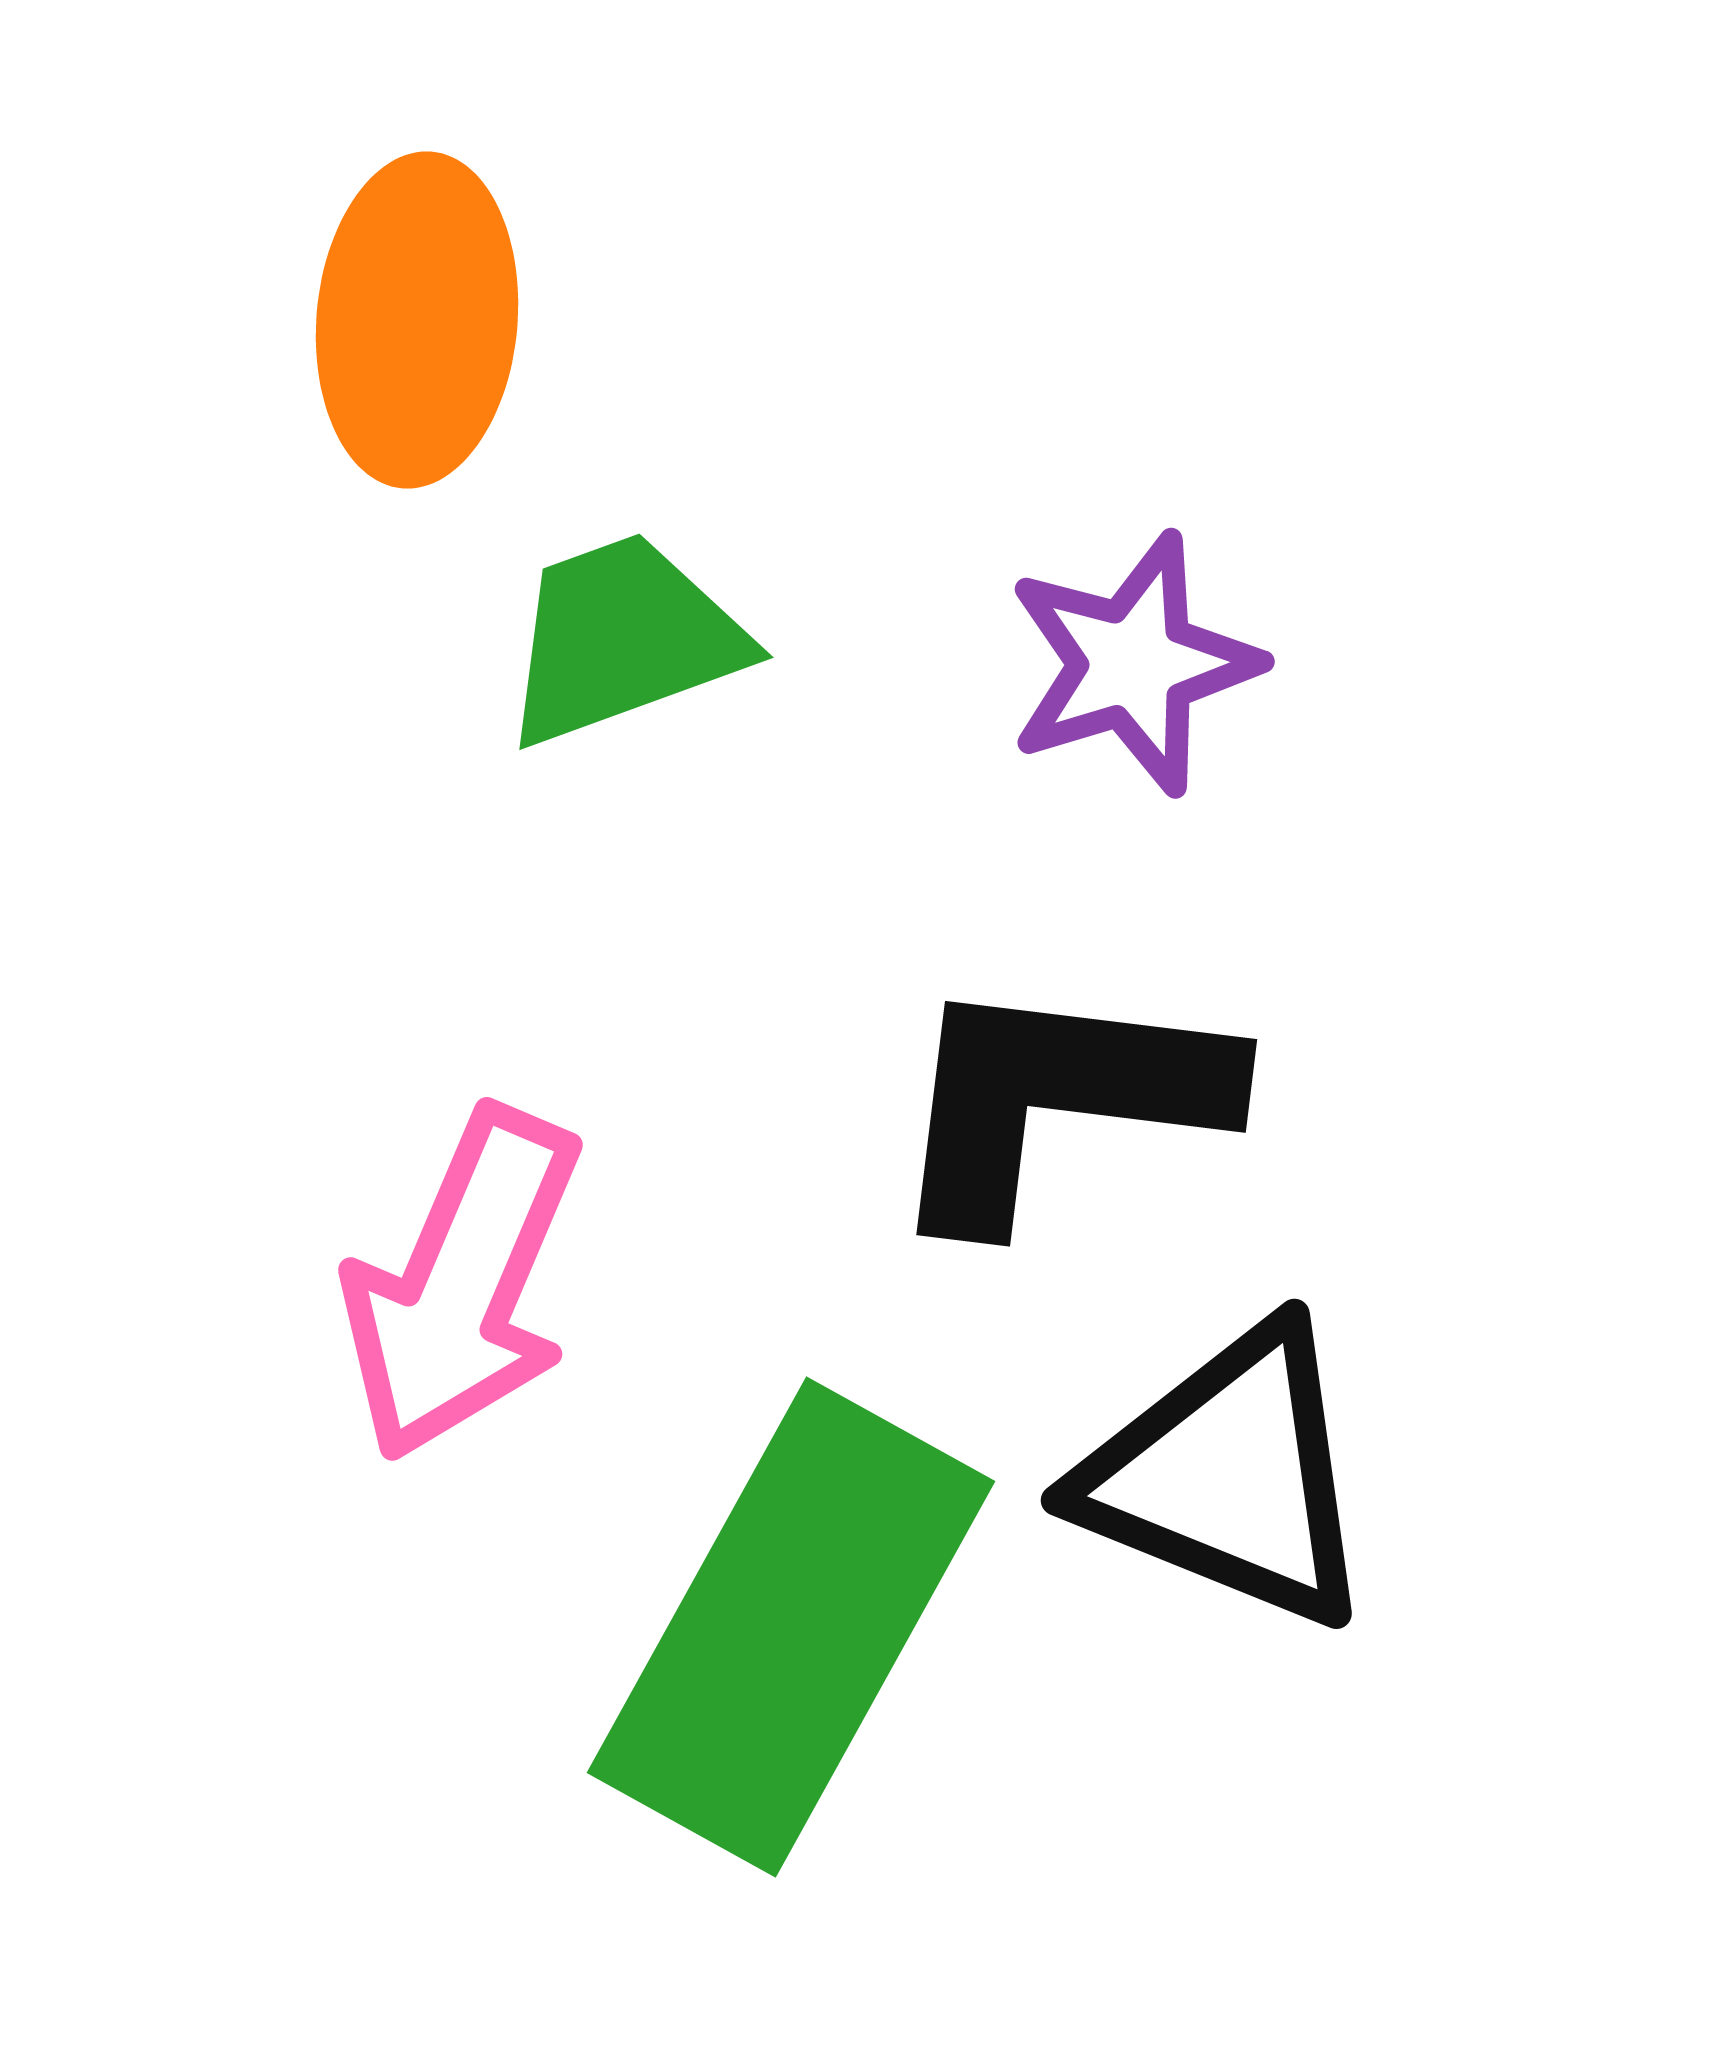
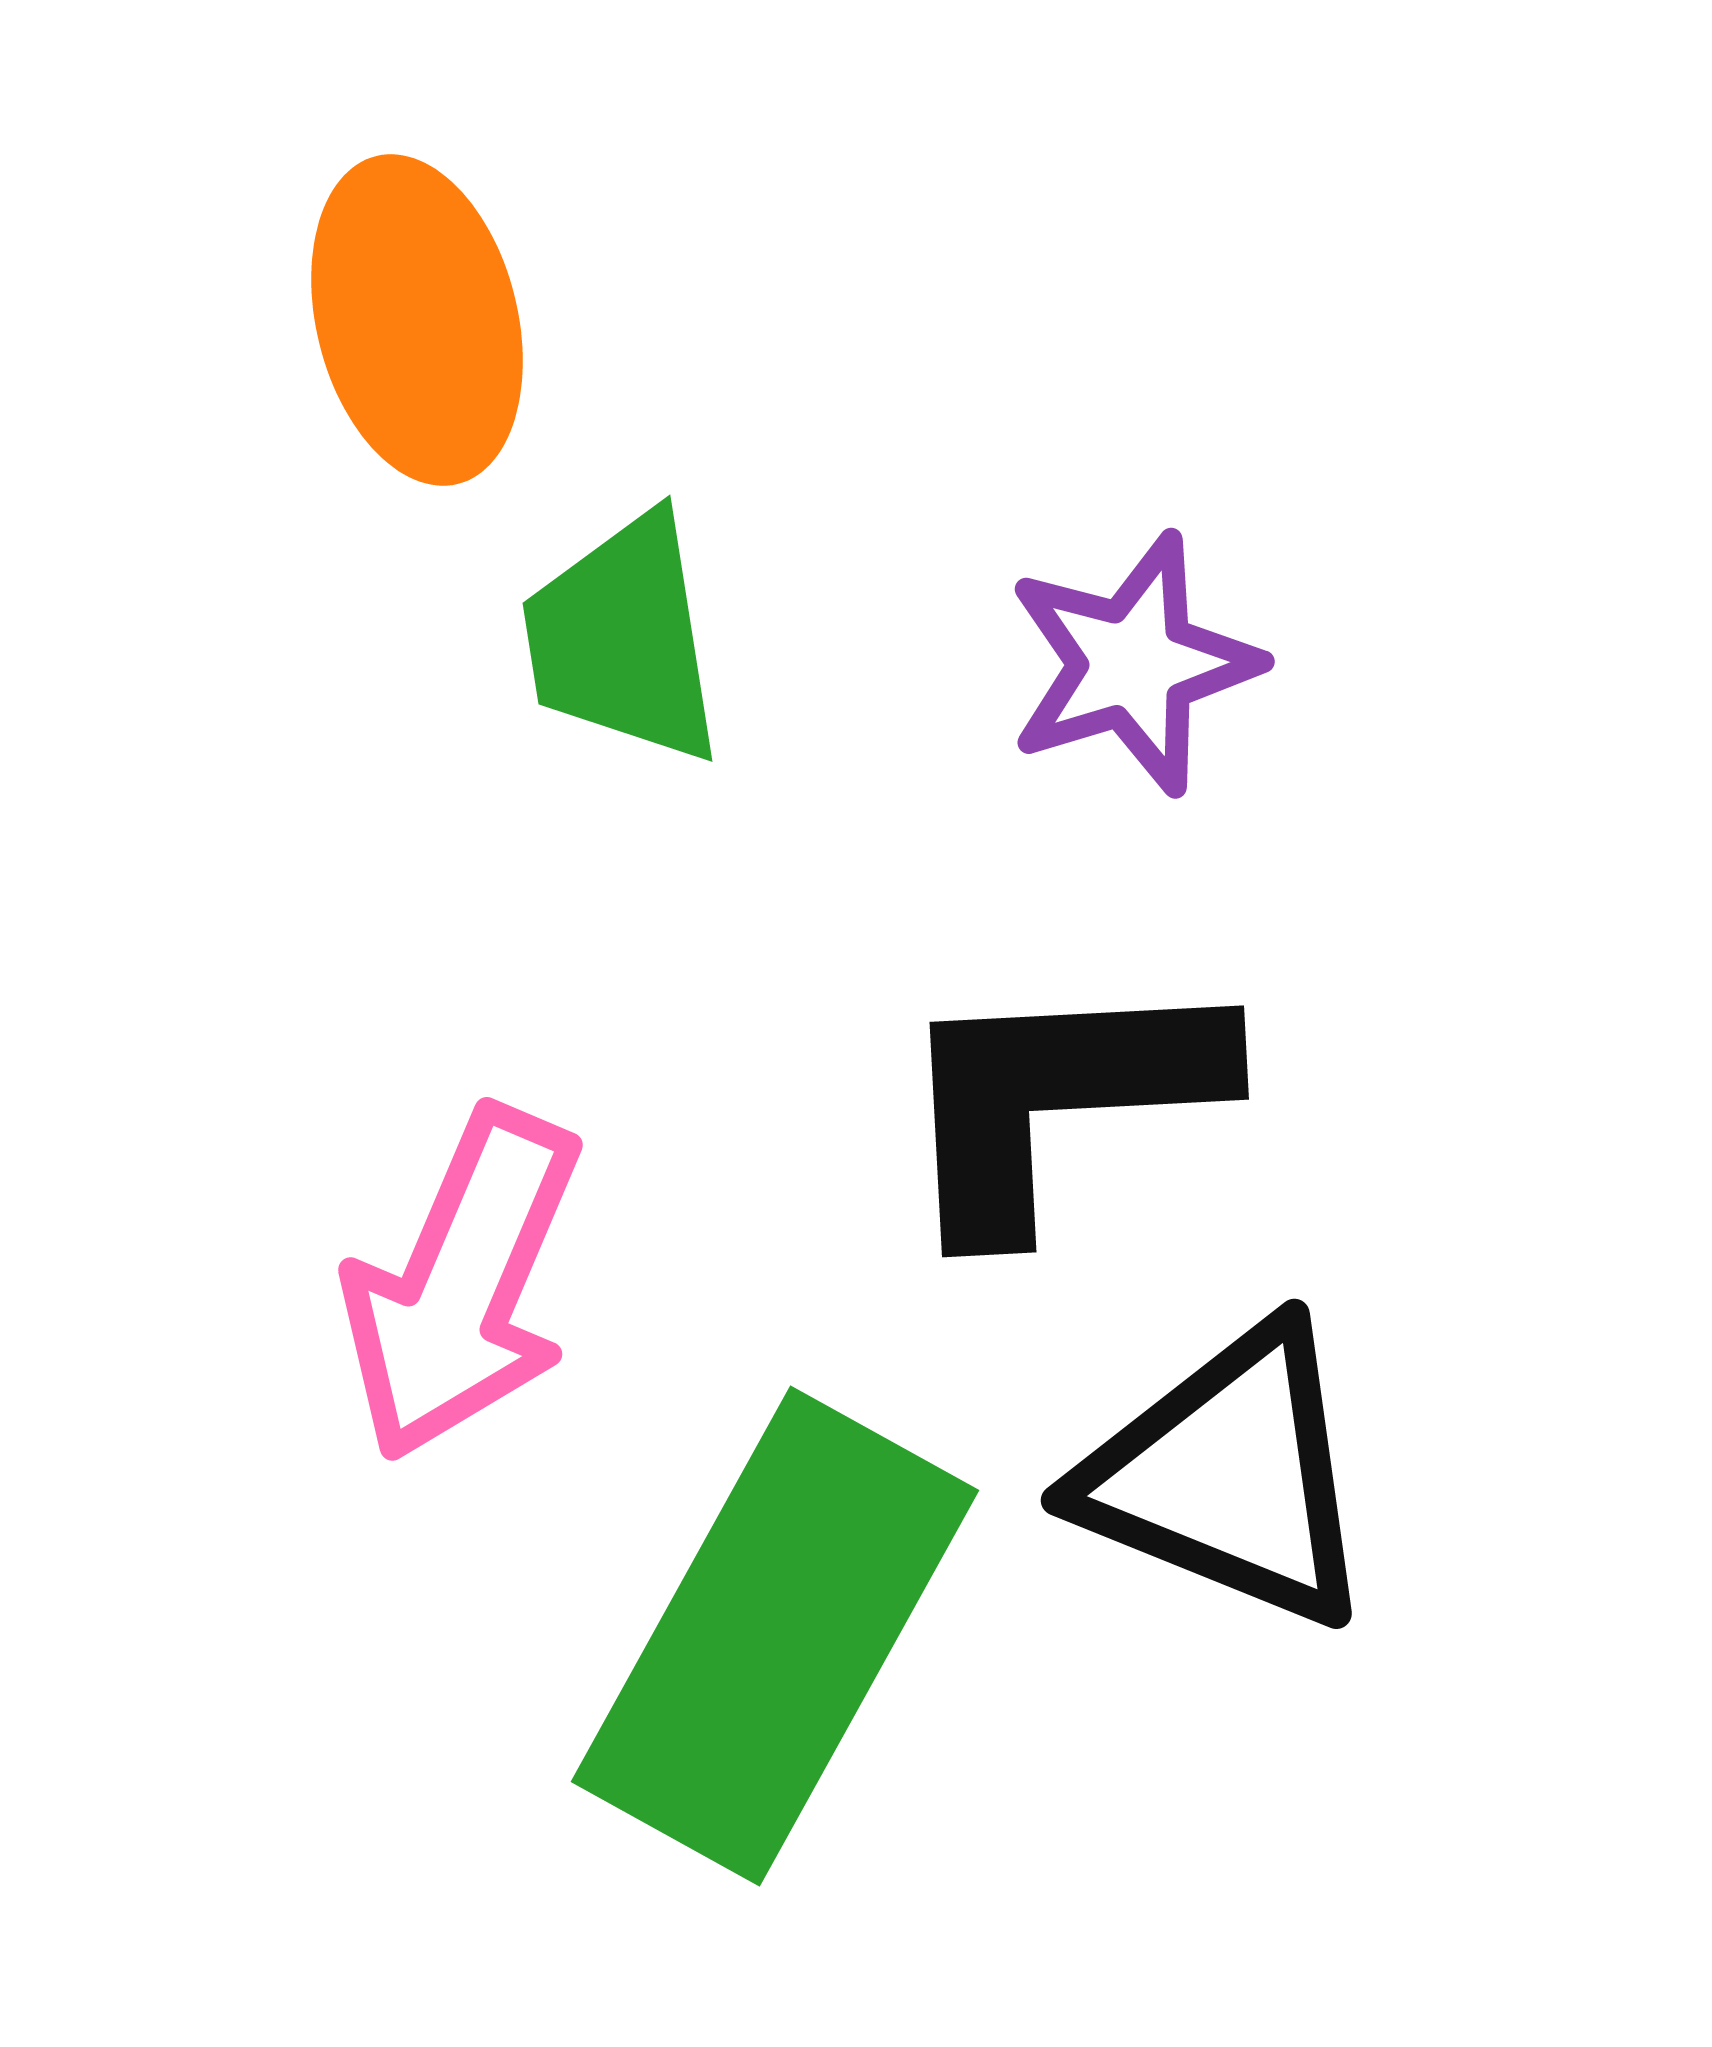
orange ellipse: rotated 19 degrees counterclockwise
green trapezoid: rotated 79 degrees counterclockwise
black L-shape: rotated 10 degrees counterclockwise
green rectangle: moved 16 px left, 9 px down
